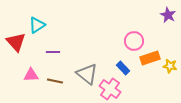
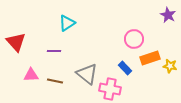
cyan triangle: moved 30 px right, 2 px up
pink circle: moved 2 px up
purple line: moved 1 px right, 1 px up
blue rectangle: moved 2 px right
pink cross: rotated 25 degrees counterclockwise
